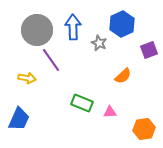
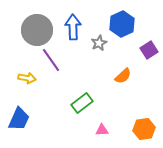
gray star: rotated 21 degrees clockwise
purple square: rotated 12 degrees counterclockwise
green rectangle: rotated 60 degrees counterclockwise
pink triangle: moved 8 px left, 18 px down
